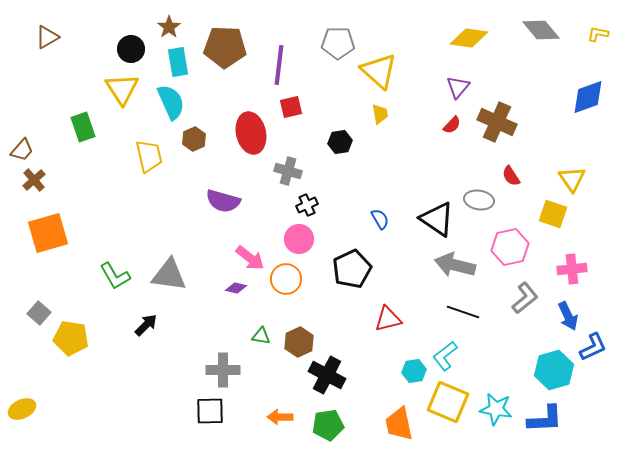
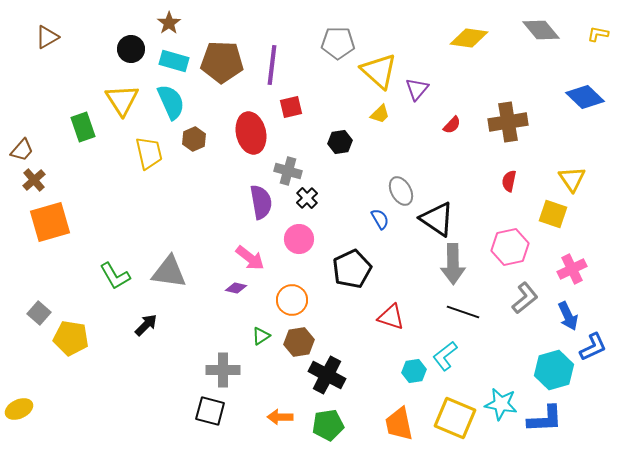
brown star at (169, 27): moved 4 px up
brown pentagon at (225, 47): moved 3 px left, 15 px down
cyan rectangle at (178, 62): moved 4 px left, 1 px up; rotated 64 degrees counterclockwise
purple line at (279, 65): moved 7 px left
purple triangle at (458, 87): moved 41 px left, 2 px down
yellow triangle at (122, 89): moved 11 px down
blue diamond at (588, 97): moved 3 px left; rotated 63 degrees clockwise
yellow trapezoid at (380, 114): rotated 55 degrees clockwise
brown cross at (497, 122): moved 11 px right; rotated 33 degrees counterclockwise
yellow trapezoid at (149, 156): moved 3 px up
red semicircle at (511, 176): moved 2 px left, 5 px down; rotated 45 degrees clockwise
gray ellipse at (479, 200): moved 78 px left, 9 px up; rotated 52 degrees clockwise
purple semicircle at (223, 201): moved 38 px right, 1 px down; rotated 116 degrees counterclockwise
black cross at (307, 205): moved 7 px up; rotated 20 degrees counterclockwise
orange square at (48, 233): moved 2 px right, 11 px up
gray arrow at (455, 265): moved 2 px left, 1 px up; rotated 105 degrees counterclockwise
pink cross at (572, 269): rotated 20 degrees counterclockwise
gray triangle at (169, 275): moved 3 px up
orange circle at (286, 279): moved 6 px right, 21 px down
red triangle at (388, 319): moved 3 px right, 2 px up; rotated 32 degrees clockwise
green triangle at (261, 336): rotated 42 degrees counterclockwise
brown hexagon at (299, 342): rotated 16 degrees clockwise
yellow square at (448, 402): moved 7 px right, 16 px down
yellow ellipse at (22, 409): moved 3 px left
cyan star at (496, 409): moved 5 px right, 5 px up
black square at (210, 411): rotated 16 degrees clockwise
